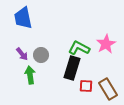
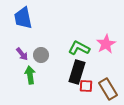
black rectangle: moved 5 px right, 4 px down
